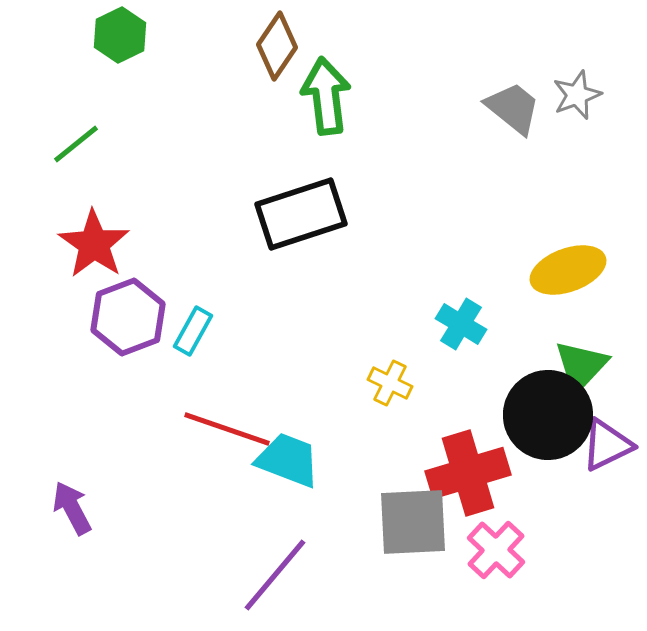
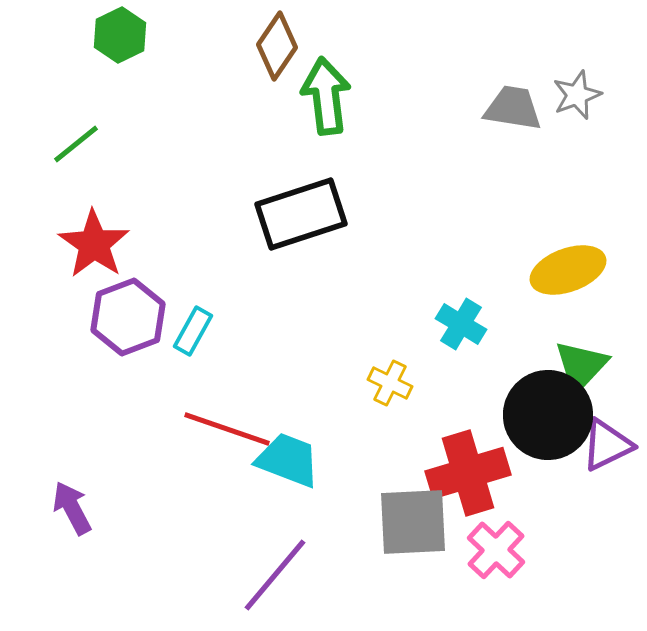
gray trapezoid: rotated 30 degrees counterclockwise
